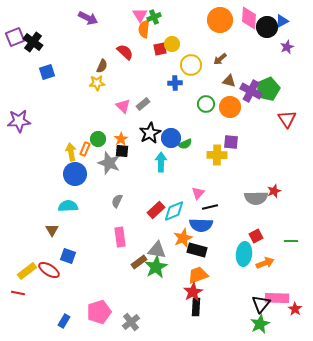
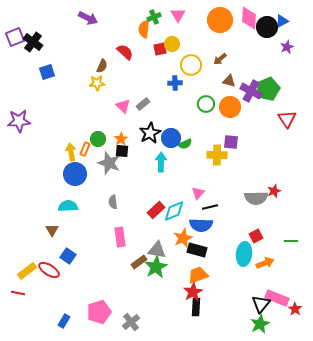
pink triangle at (140, 15): moved 38 px right
gray semicircle at (117, 201): moved 4 px left, 1 px down; rotated 32 degrees counterclockwise
blue square at (68, 256): rotated 14 degrees clockwise
pink rectangle at (277, 298): rotated 20 degrees clockwise
